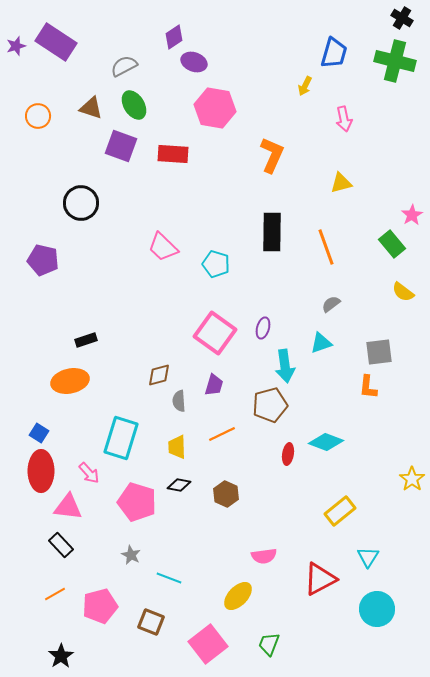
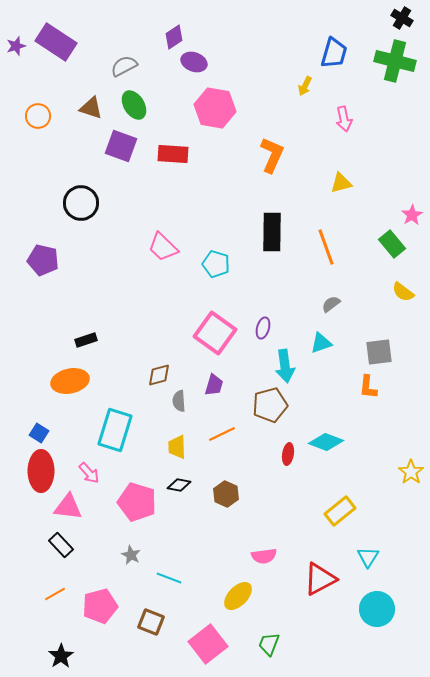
cyan rectangle at (121, 438): moved 6 px left, 8 px up
yellow star at (412, 479): moved 1 px left, 7 px up
